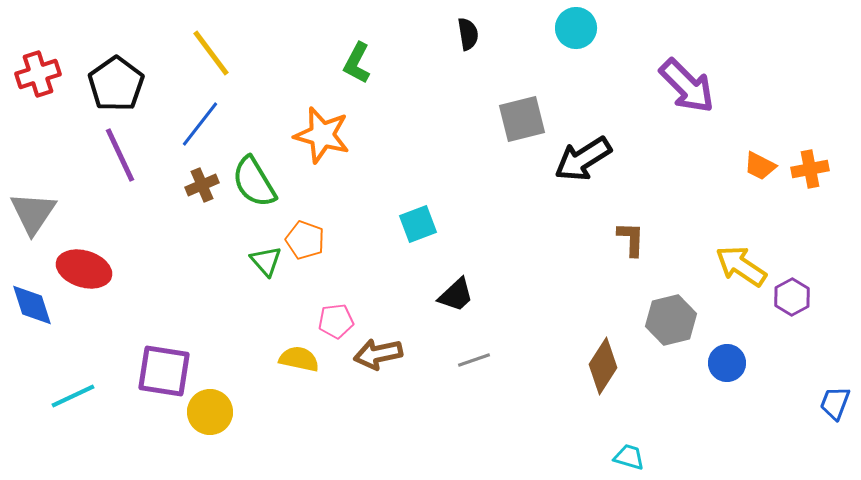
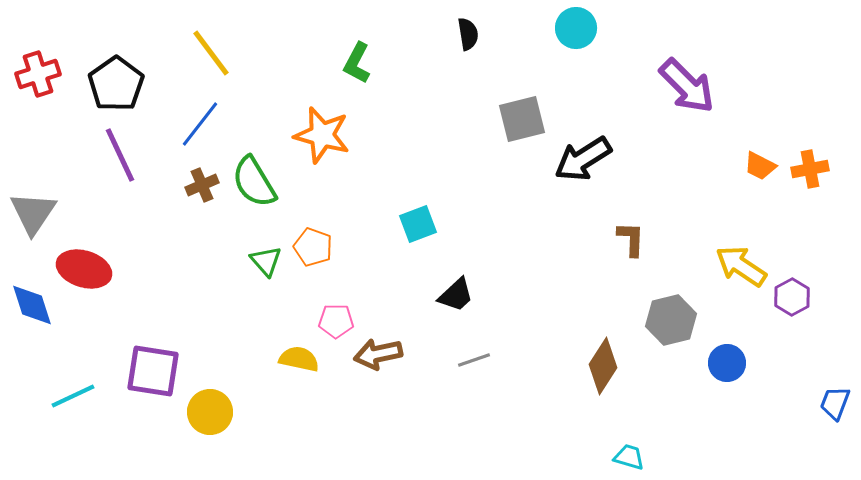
orange pentagon: moved 8 px right, 7 px down
pink pentagon: rotated 8 degrees clockwise
purple square: moved 11 px left
